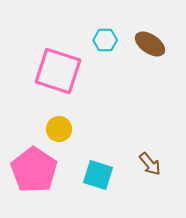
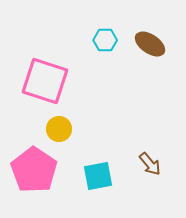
pink square: moved 13 px left, 10 px down
cyan square: moved 1 px down; rotated 28 degrees counterclockwise
